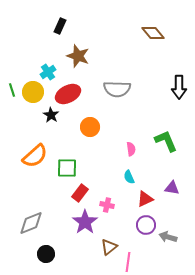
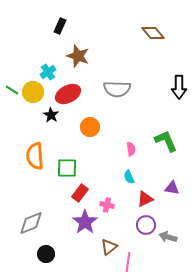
green line: rotated 40 degrees counterclockwise
orange semicircle: rotated 128 degrees clockwise
